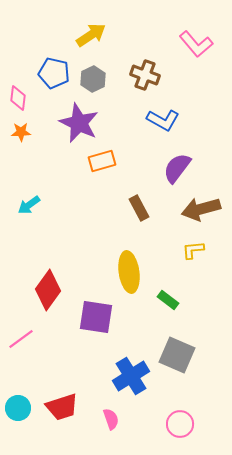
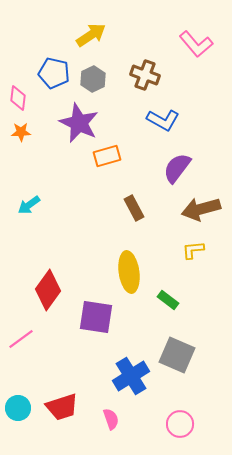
orange rectangle: moved 5 px right, 5 px up
brown rectangle: moved 5 px left
